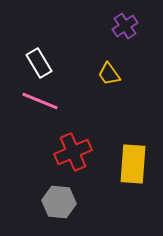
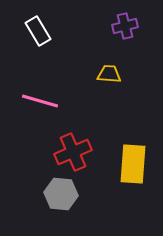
purple cross: rotated 20 degrees clockwise
white rectangle: moved 1 px left, 32 px up
yellow trapezoid: rotated 130 degrees clockwise
pink line: rotated 6 degrees counterclockwise
gray hexagon: moved 2 px right, 8 px up
